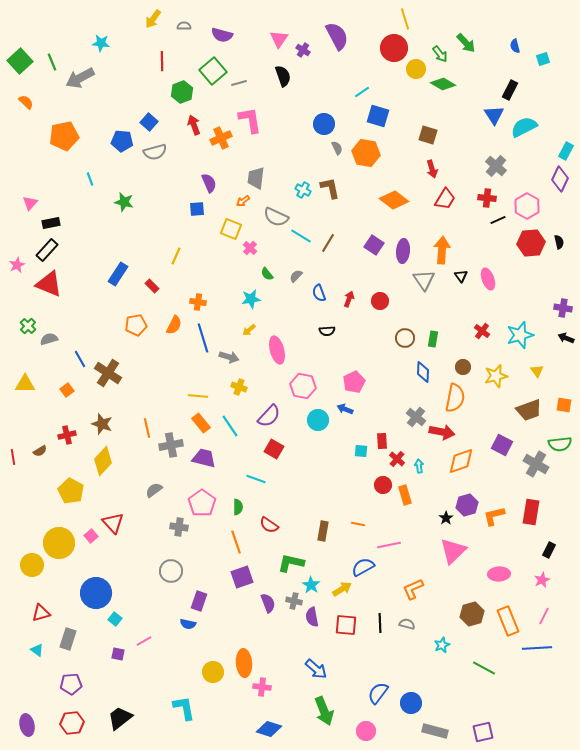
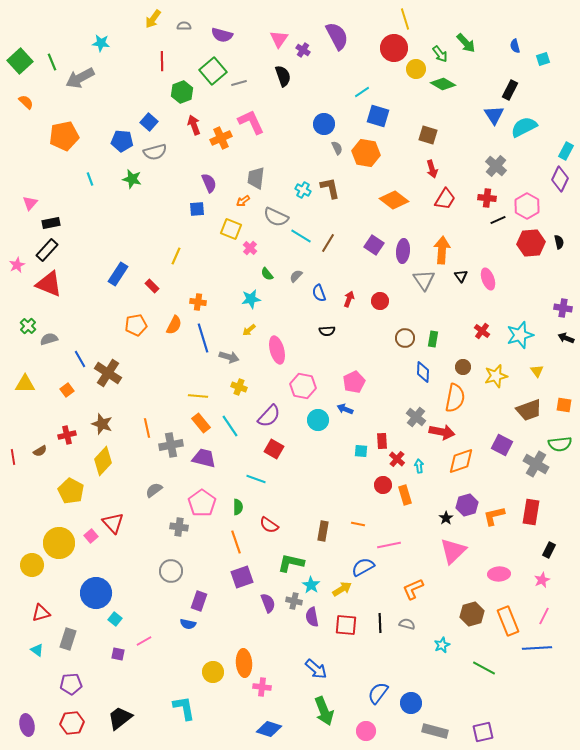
pink L-shape at (250, 120): moved 1 px right, 2 px down; rotated 16 degrees counterclockwise
green star at (124, 202): moved 8 px right, 23 px up
